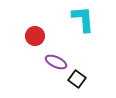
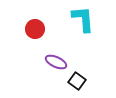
red circle: moved 7 px up
black square: moved 2 px down
